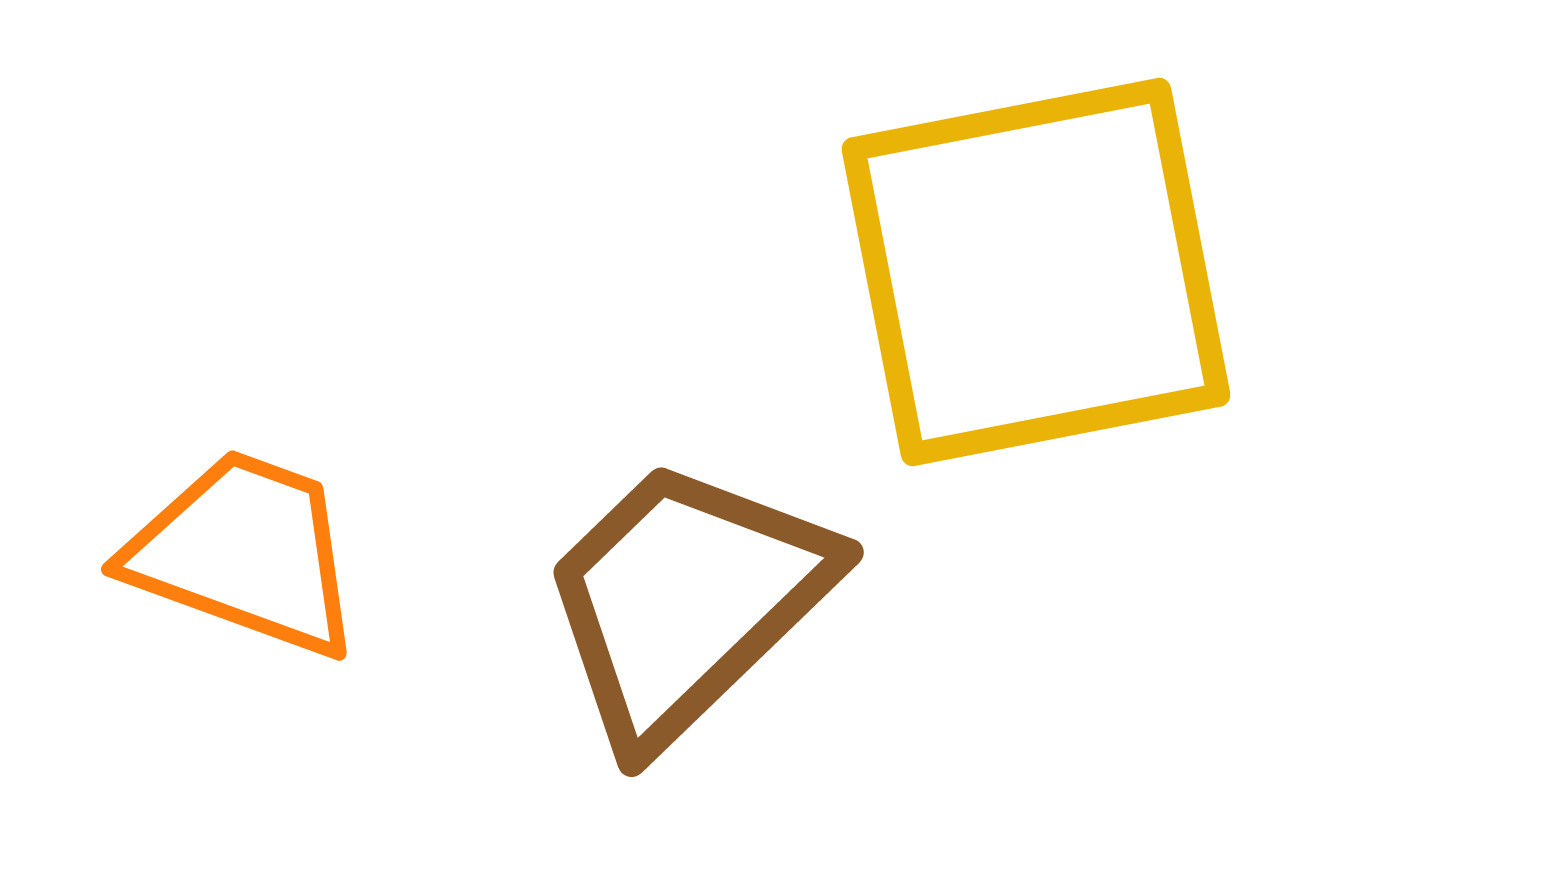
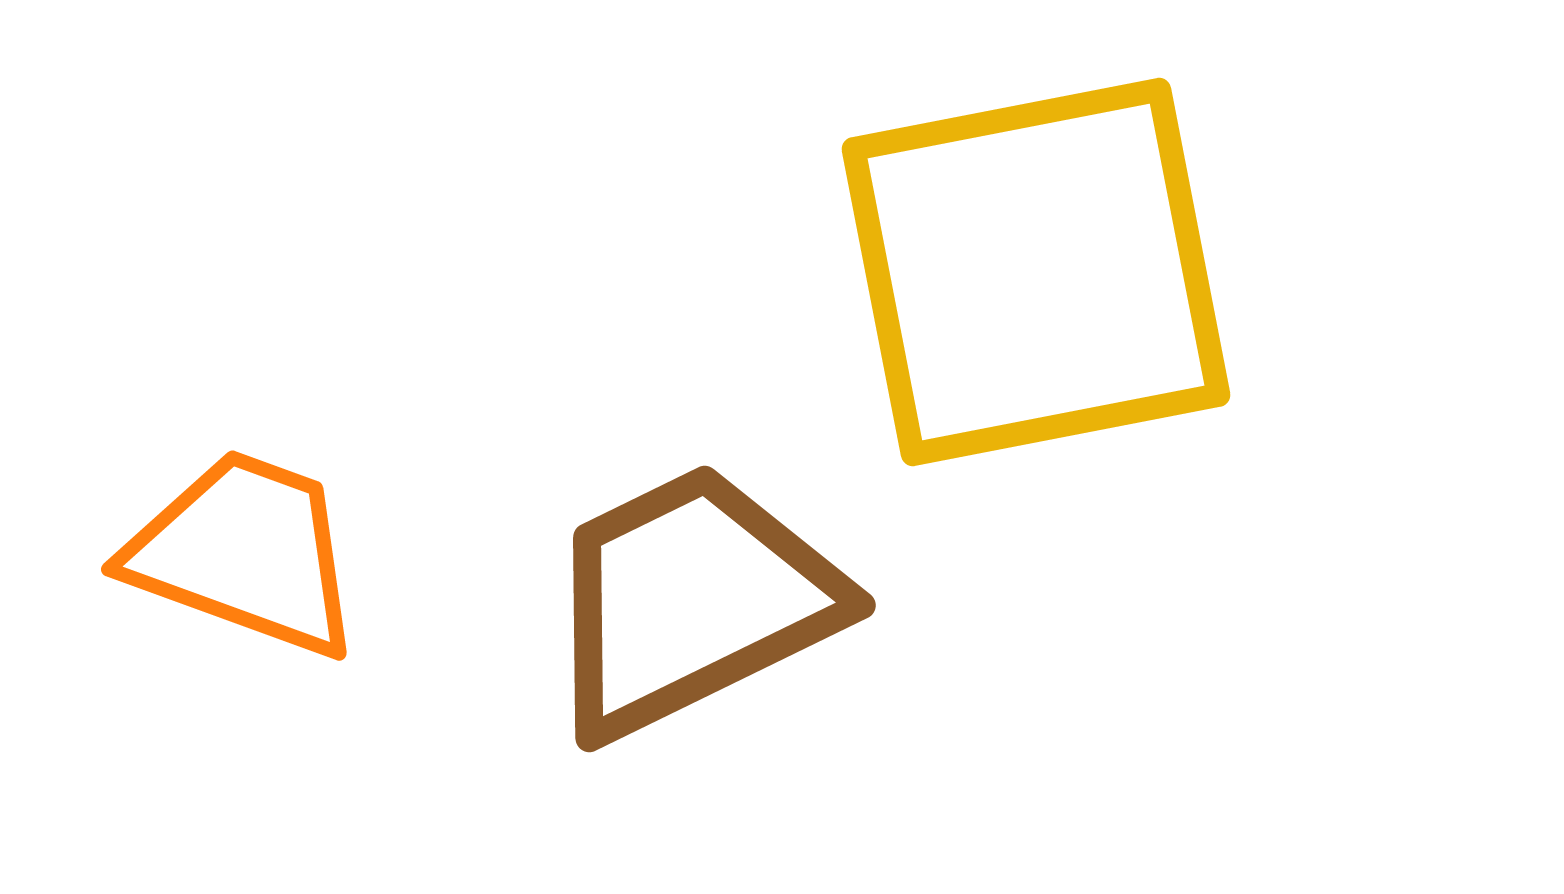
brown trapezoid: moved 5 px right; rotated 18 degrees clockwise
